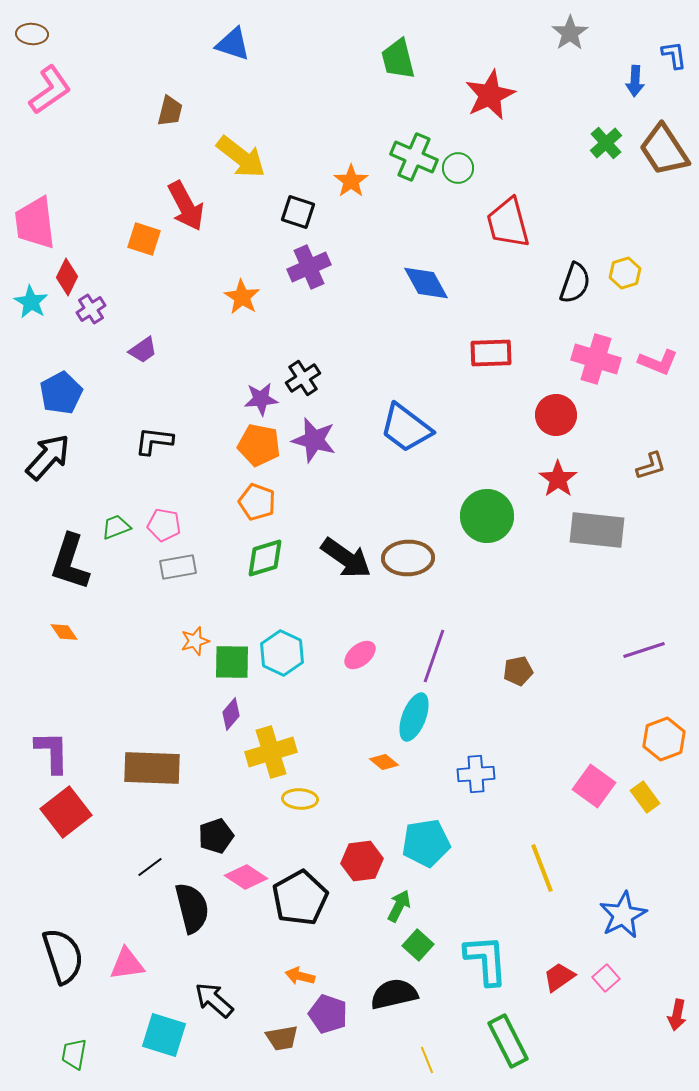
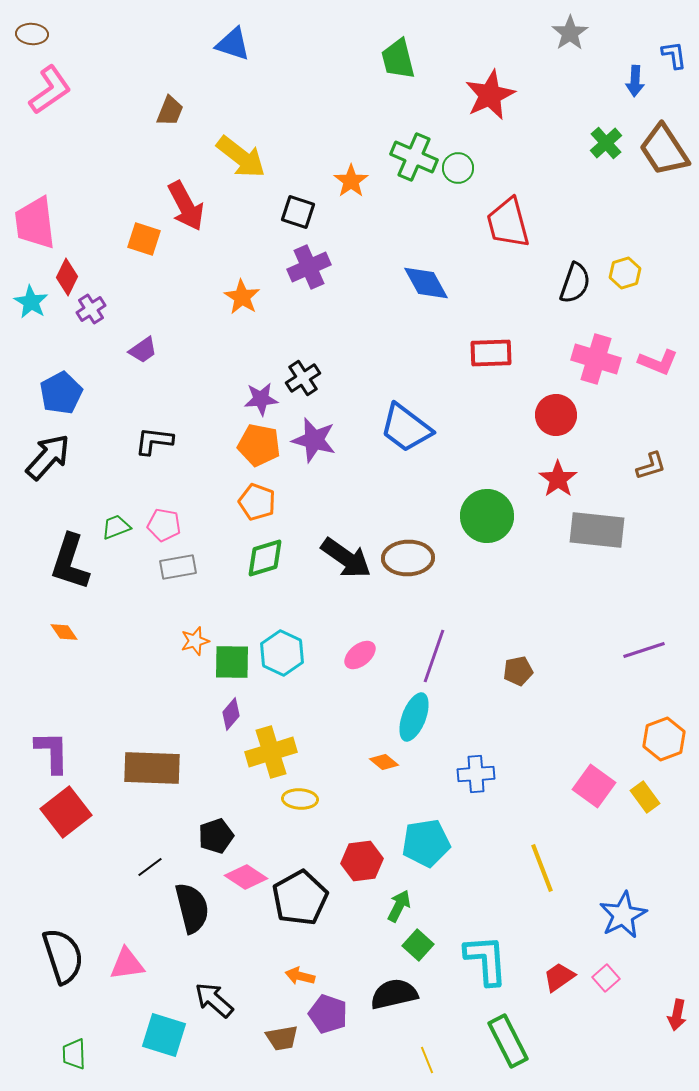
brown trapezoid at (170, 111): rotated 8 degrees clockwise
green trapezoid at (74, 1054): rotated 12 degrees counterclockwise
